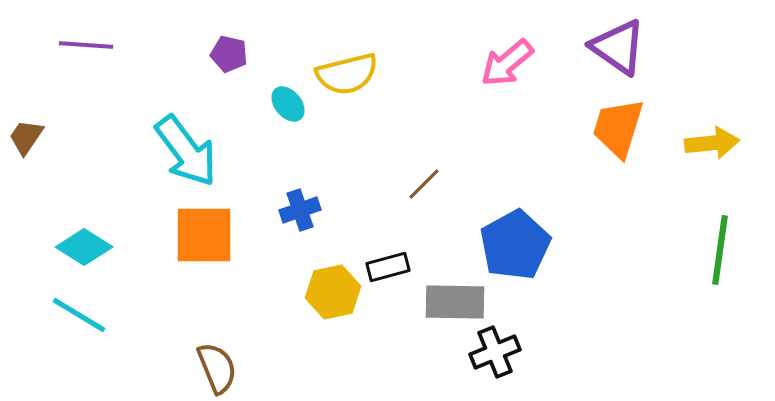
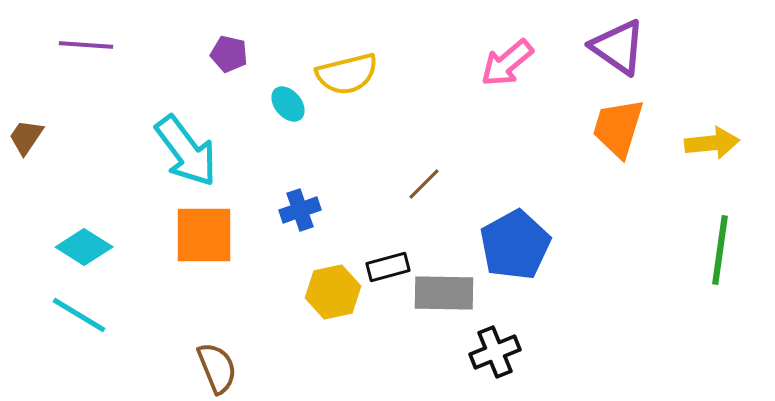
gray rectangle: moved 11 px left, 9 px up
